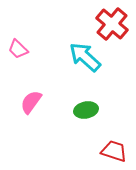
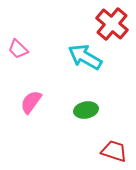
cyan arrow: rotated 12 degrees counterclockwise
